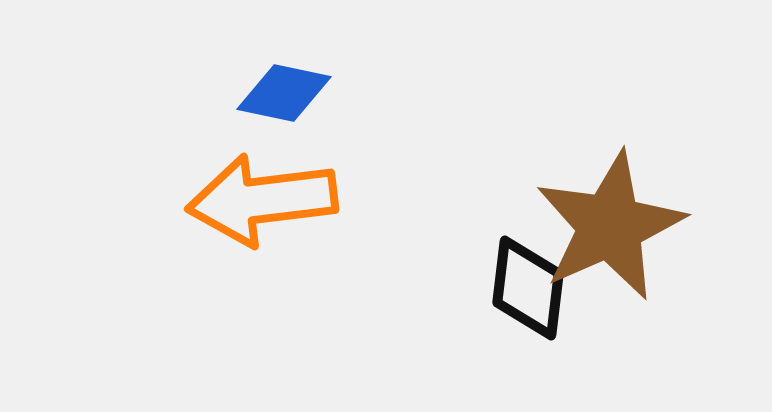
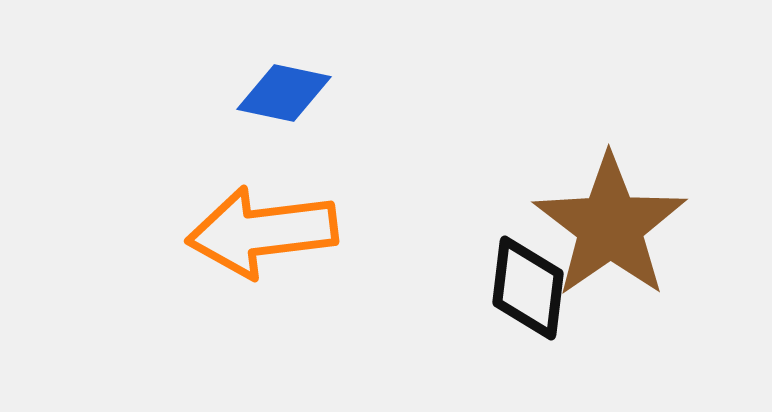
orange arrow: moved 32 px down
brown star: rotated 11 degrees counterclockwise
